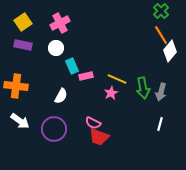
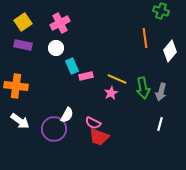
green cross: rotated 28 degrees counterclockwise
orange line: moved 16 px left, 3 px down; rotated 24 degrees clockwise
white semicircle: moved 6 px right, 19 px down
